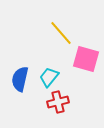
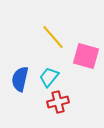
yellow line: moved 8 px left, 4 px down
pink square: moved 3 px up
